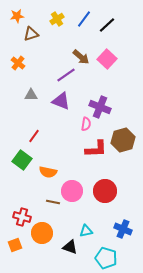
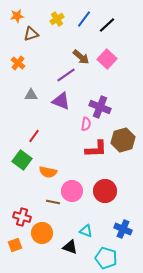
cyan triangle: rotated 32 degrees clockwise
